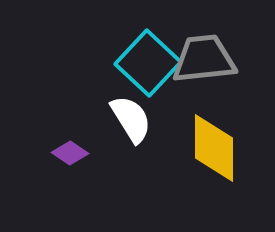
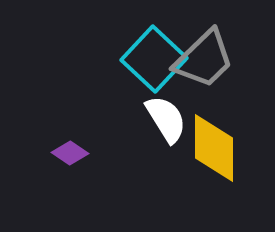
gray trapezoid: rotated 142 degrees clockwise
cyan square: moved 6 px right, 4 px up
white semicircle: moved 35 px right
